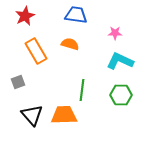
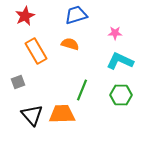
blue trapezoid: rotated 25 degrees counterclockwise
green line: rotated 15 degrees clockwise
orange trapezoid: moved 2 px left, 1 px up
